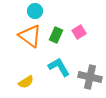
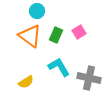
cyan circle: moved 2 px right
gray cross: moved 1 px left, 1 px down
